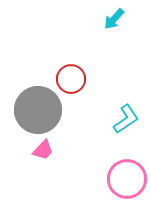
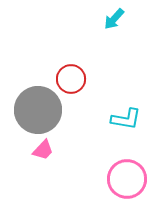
cyan L-shape: rotated 44 degrees clockwise
